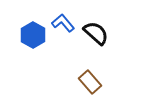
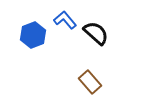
blue L-shape: moved 2 px right, 3 px up
blue hexagon: rotated 10 degrees clockwise
